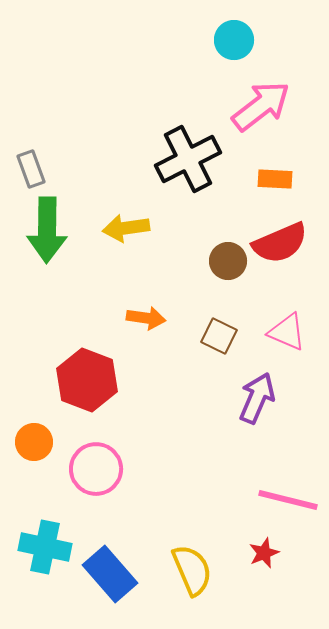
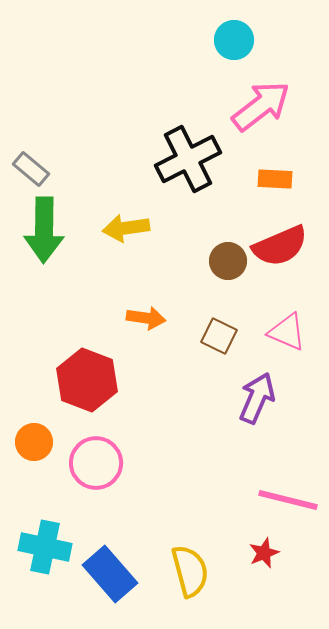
gray rectangle: rotated 30 degrees counterclockwise
green arrow: moved 3 px left
red semicircle: moved 3 px down
pink circle: moved 6 px up
yellow semicircle: moved 2 px left, 1 px down; rotated 8 degrees clockwise
